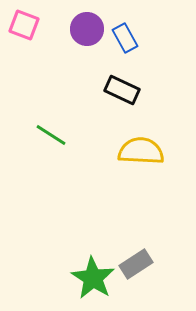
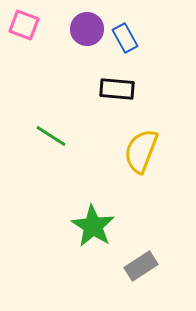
black rectangle: moved 5 px left, 1 px up; rotated 20 degrees counterclockwise
green line: moved 1 px down
yellow semicircle: rotated 72 degrees counterclockwise
gray rectangle: moved 5 px right, 2 px down
green star: moved 52 px up
